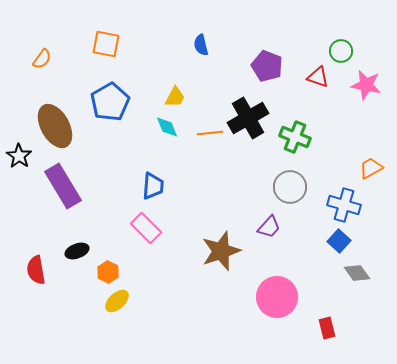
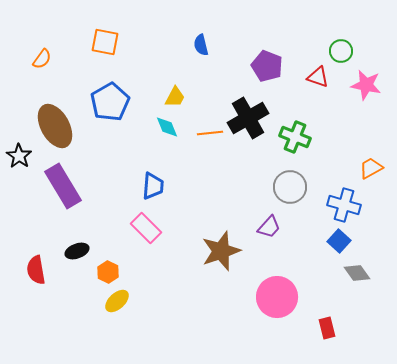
orange square: moved 1 px left, 2 px up
